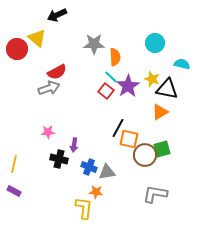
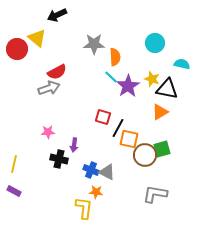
red square: moved 3 px left, 26 px down; rotated 21 degrees counterclockwise
blue cross: moved 2 px right, 3 px down
gray triangle: rotated 36 degrees clockwise
